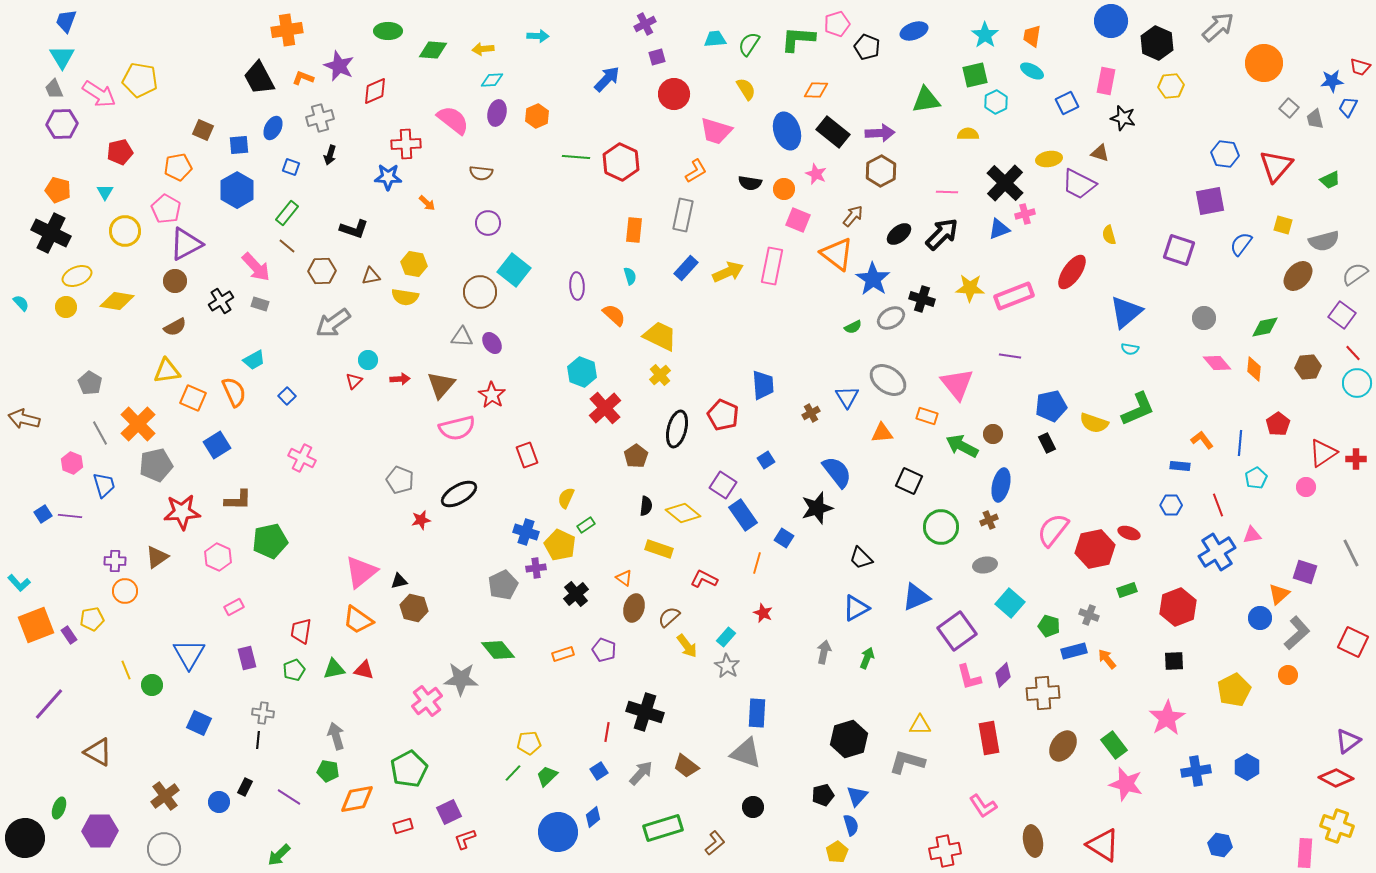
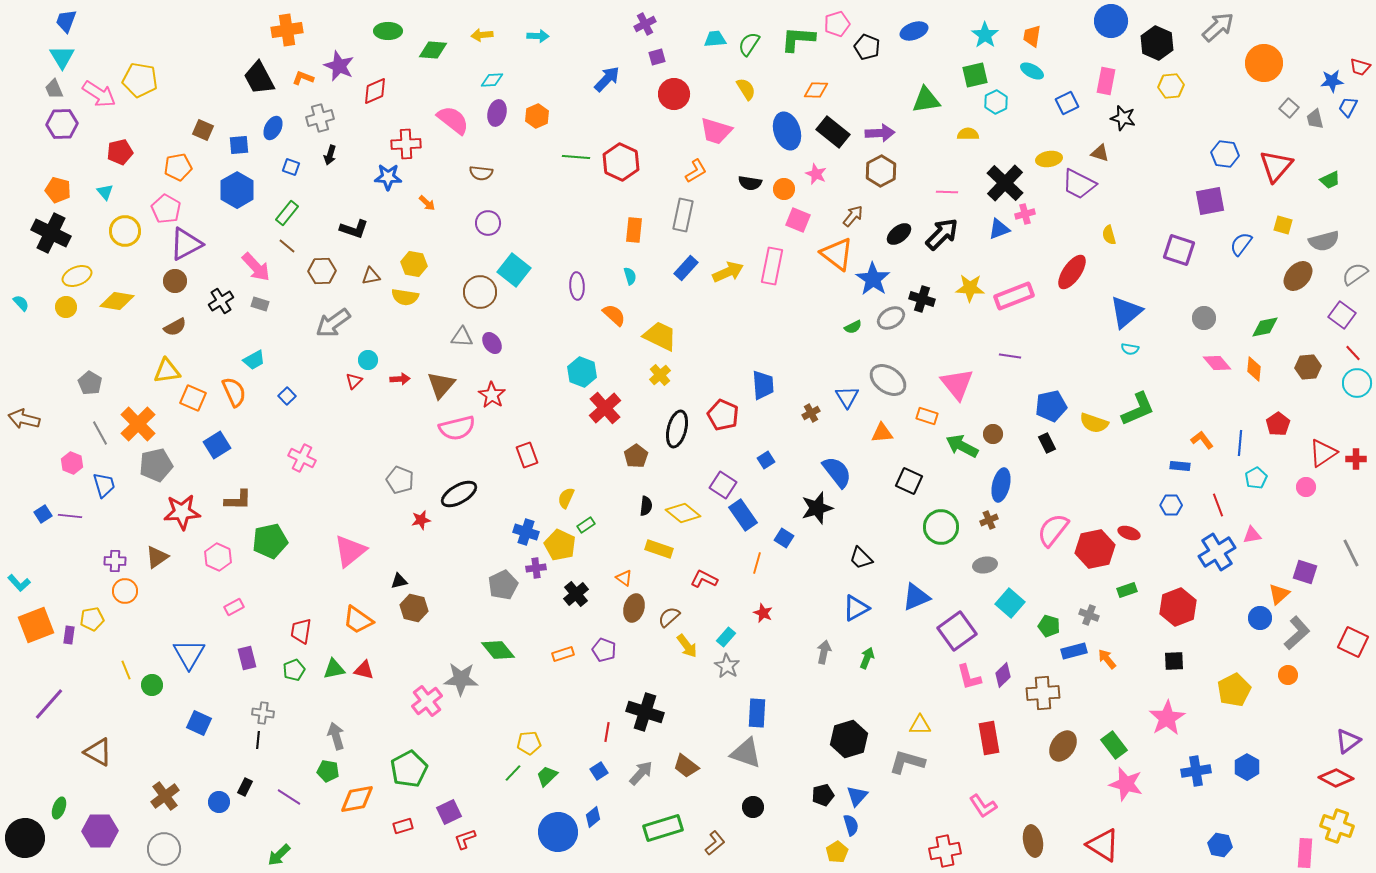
yellow arrow at (483, 49): moved 1 px left, 14 px up
cyan triangle at (105, 192): rotated 12 degrees counterclockwise
pink triangle at (361, 572): moved 11 px left, 21 px up
purple rectangle at (69, 635): rotated 42 degrees clockwise
